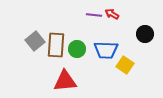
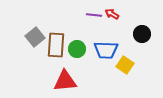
black circle: moved 3 px left
gray square: moved 4 px up
